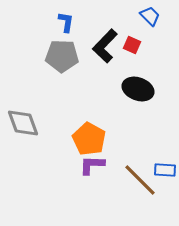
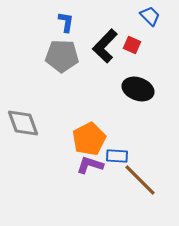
orange pentagon: rotated 16 degrees clockwise
purple L-shape: moved 2 px left; rotated 16 degrees clockwise
blue rectangle: moved 48 px left, 14 px up
